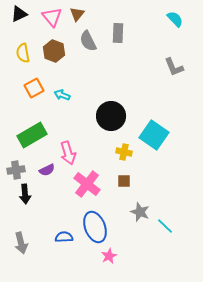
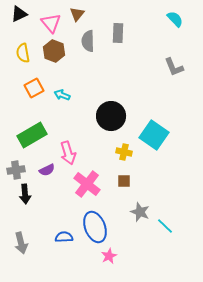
pink triangle: moved 1 px left, 6 px down
gray semicircle: rotated 25 degrees clockwise
